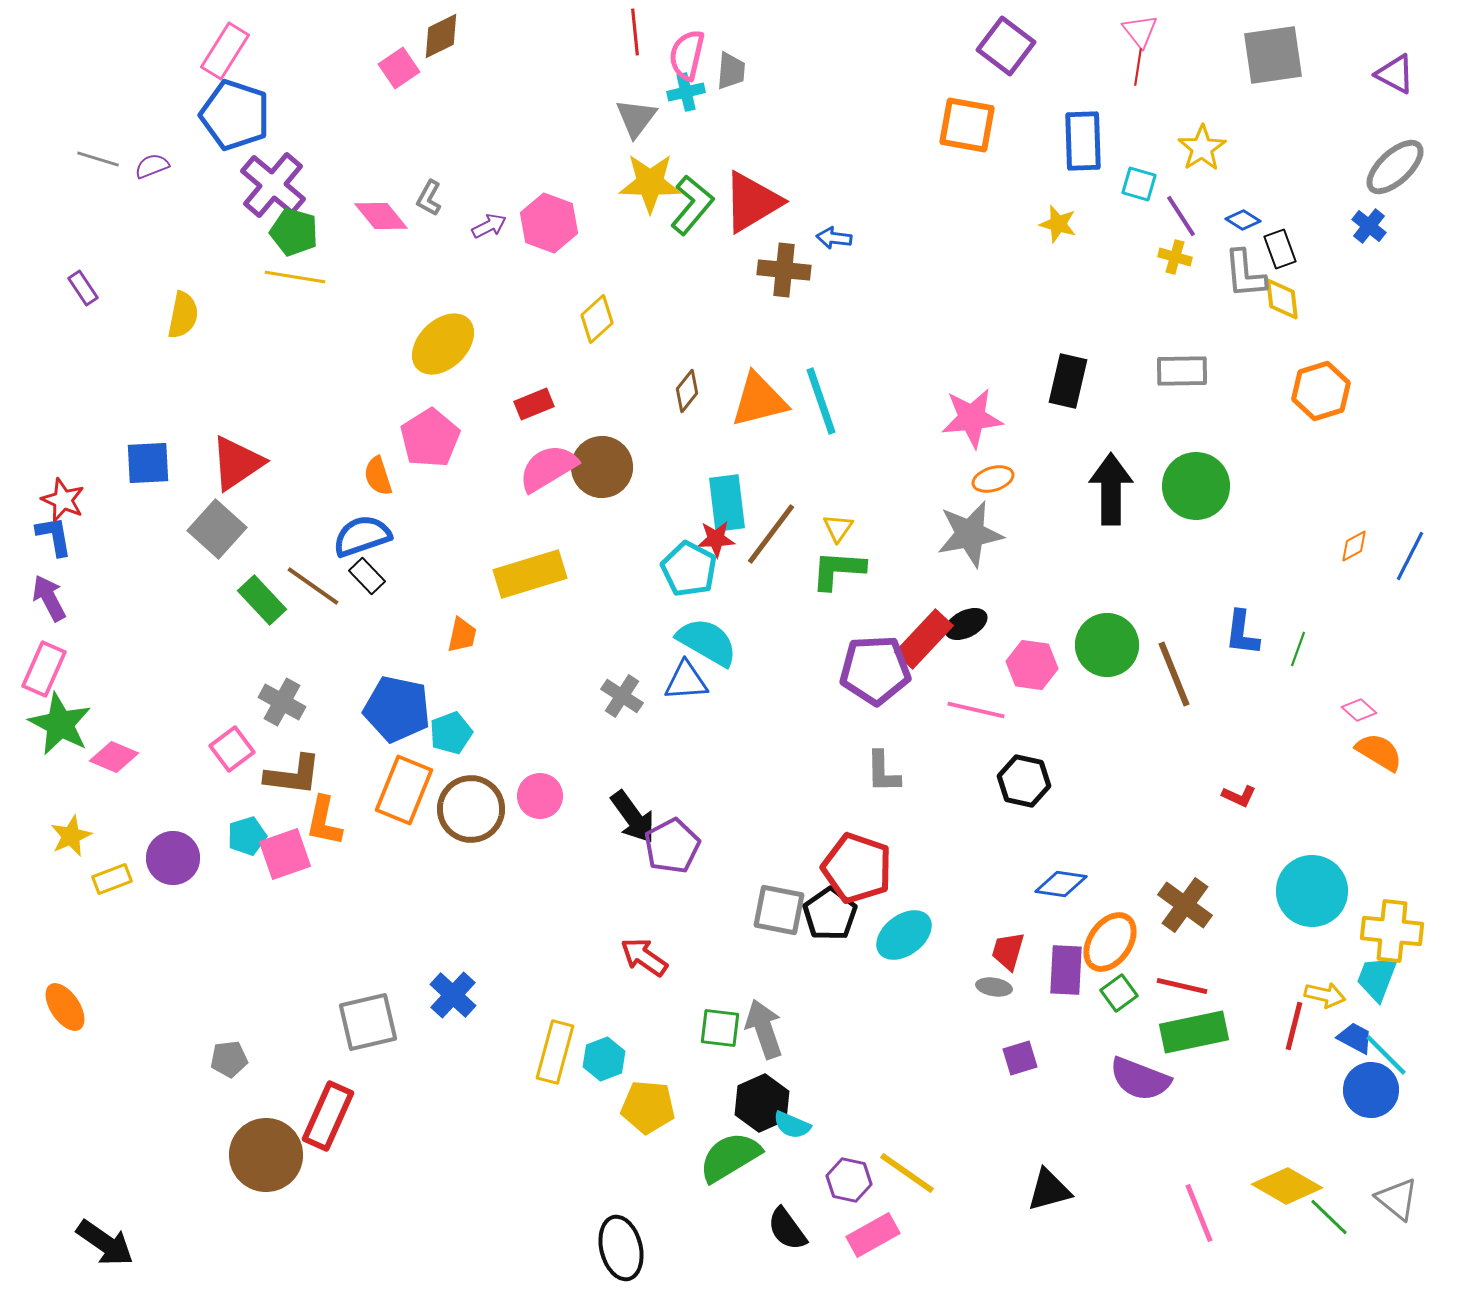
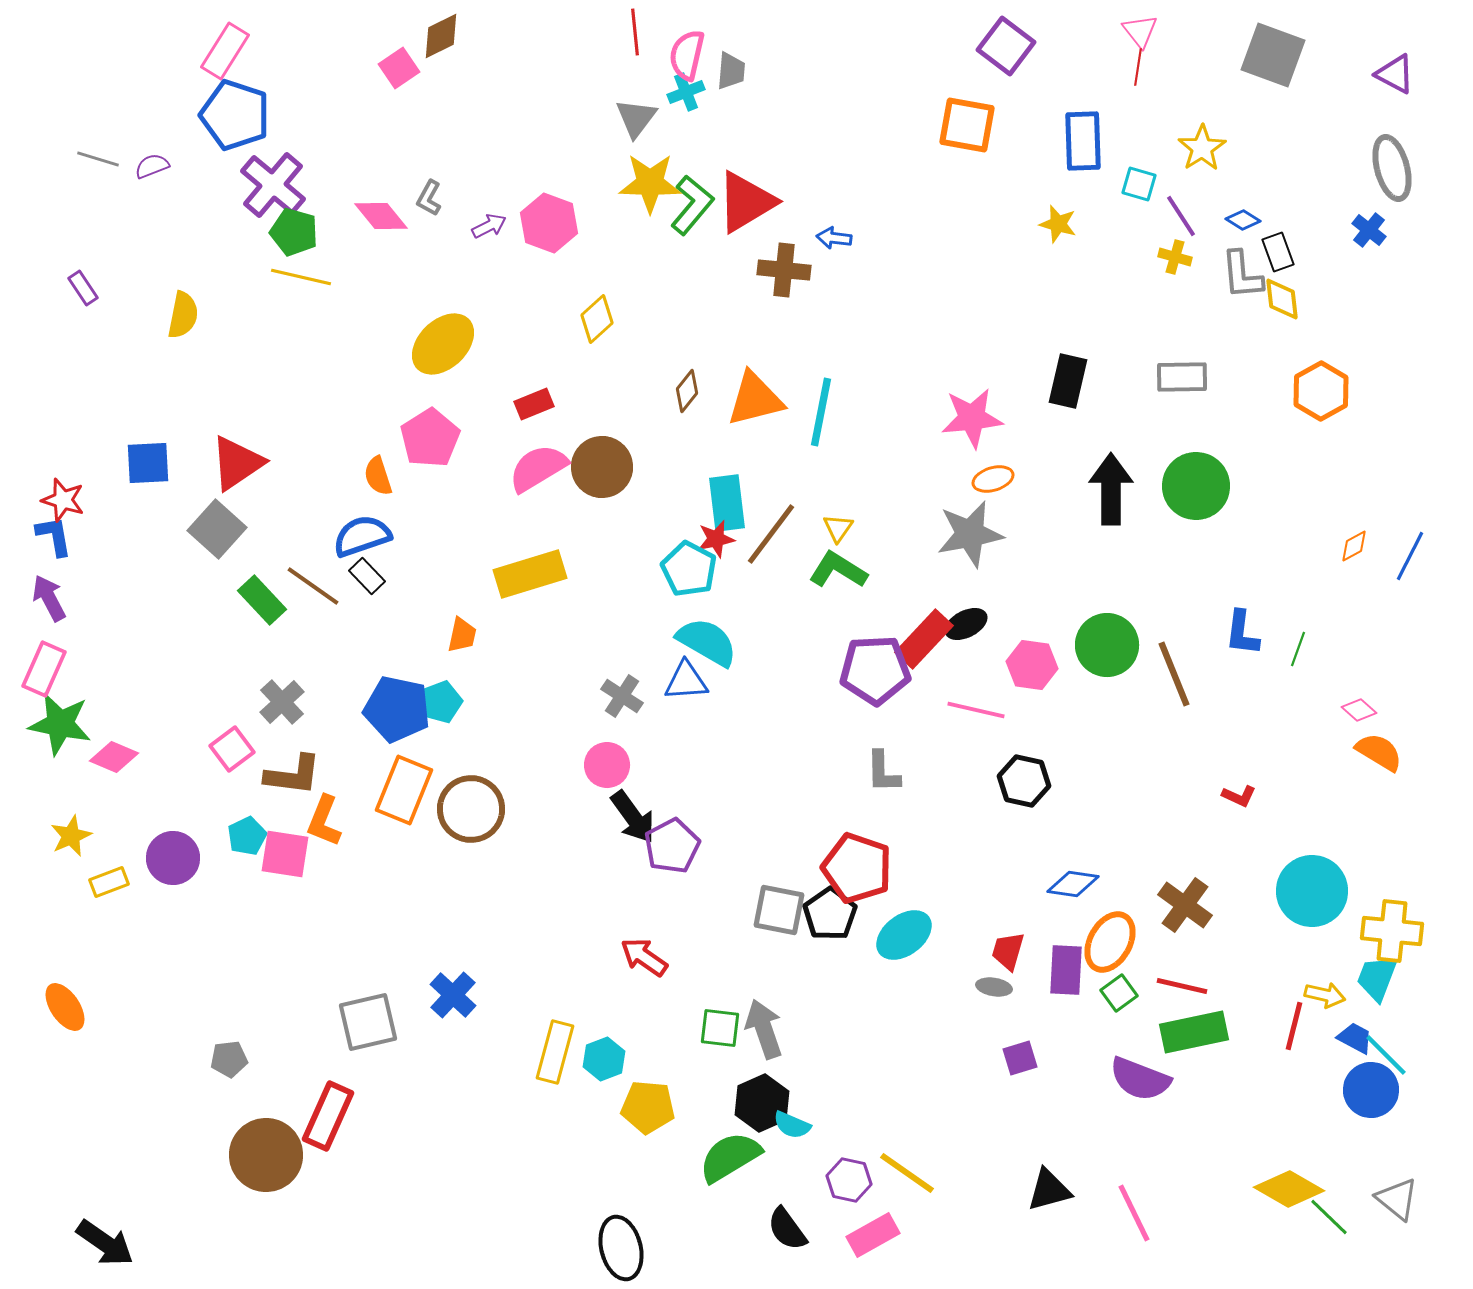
gray square at (1273, 55): rotated 28 degrees clockwise
cyan cross at (686, 92): rotated 9 degrees counterclockwise
gray ellipse at (1395, 167): moved 3 px left, 1 px down; rotated 62 degrees counterclockwise
red triangle at (752, 202): moved 6 px left
blue cross at (1369, 226): moved 4 px down
black rectangle at (1280, 249): moved 2 px left, 3 px down
gray L-shape at (1245, 274): moved 3 px left, 1 px down
yellow line at (295, 277): moved 6 px right; rotated 4 degrees clockwise
gray rectangle at (1182, 371): moved 6 px down
orange hexagon at (1321, 391): rotated 12 degrees counterclockwise
orange triangle at (759, 400): moved 4 px left, 1 px up
cyan line at (821, 401): moved 11 px down; rotated 30 degrees clockwise
pink semicircle at (548, 468): moved 10 px left
red star at (63, 500): rotated 6 degrees counterclockwise
red star at (716, 539): rotated 9 degrees counterclockwise
green L-shape at (838, 570): rotated 28 degrees clockwise
gray cross at (282, 702): rotated 18 degrees clockwise
green star at (60, 724): rotated 16 degrees counterclockwise
cyan pentagon at (451, 733): moved 10 px left, 31 px up
pink circle at (540, 796): moved 67 px right, 31 px up
orange L-shape at (324, 821): rotated 10 degrees clockwise
cyan pentagon at (247, 836): rotated 9 degrees counterclockwise
pink square at (285, 854): rotated 28 degrees clockwise
yellow rectangle at (112, 879): moved 3 px left, 3 px down
blue diamond at (1061, 884): moved 12 px right
orange ellipse at (1110, 942): rotated 6 degrees counterclockwise
yellow diamond at (1287, 1186): moved 2 px right, 3 px down
pink line at (1199, 1213): moved 65 px left; rotated 4 degrees counterclockwise
